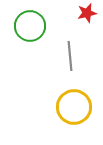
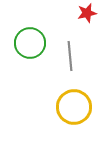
green circle: moved 17 px down
